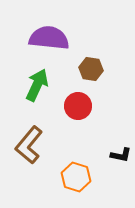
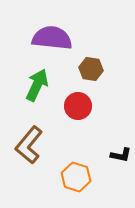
purple semicircle: moved 3 px right
